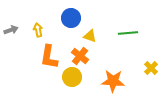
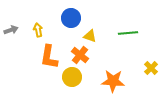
orange cross: moved 1 px up
